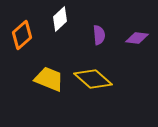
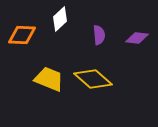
orange diamond: rotated 44 degrees clockwise
